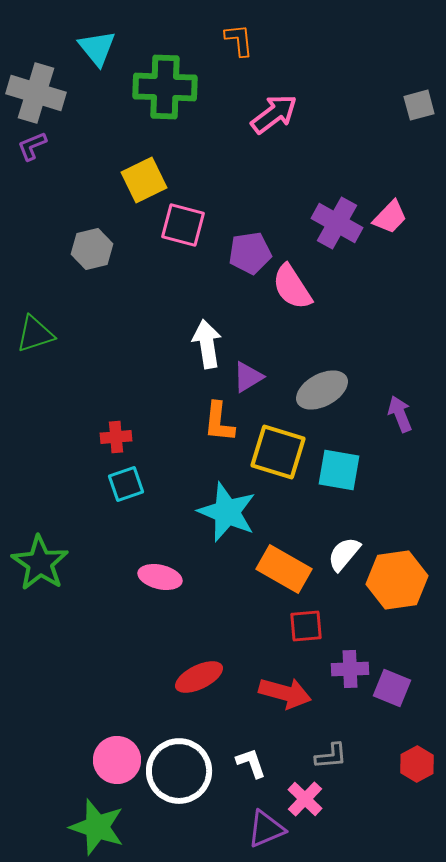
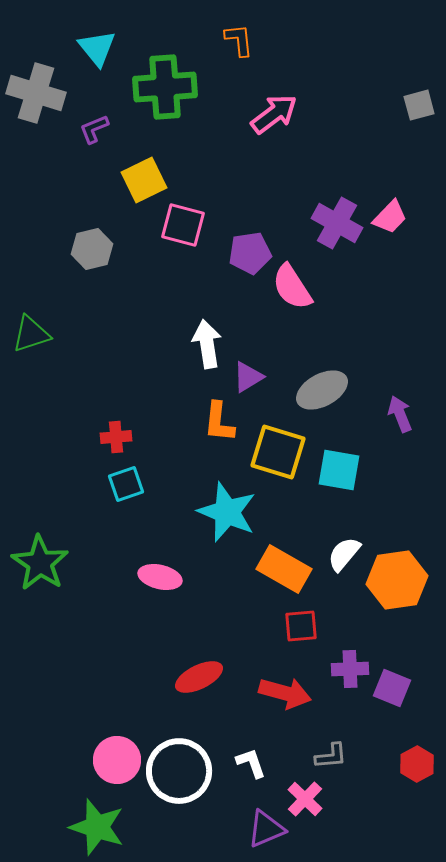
green cross at (165, 87): rotated 6 degrees counterclockwise
purple L-shape at (32, 146): moved 62 px right, 17 px up
green triangle at (35, 334): moved 4 px left
red square at (306, 626): moved 5 px left
